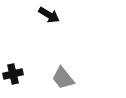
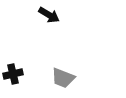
gray trapezoid: rotated 30 degrees counterclockwise
